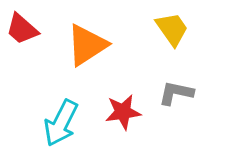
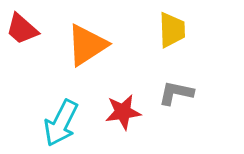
yellow trapezoid: moved 1 px down; rotated 33 degrees clockwise
